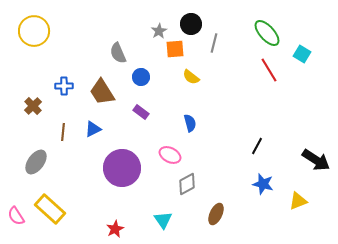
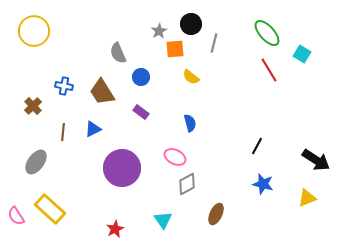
blue cross: rotated 12 degrees clockwise
pink ellipse: moved 5 px right, 2 px down
yellow triangle: moved 9 px right, 3 px up
